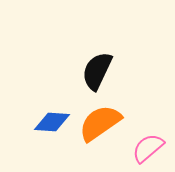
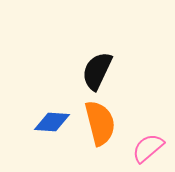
orange semicircle: rotated 111 degrees clockwise
